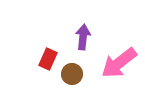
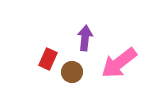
purple arrow: moved 2 px right, 1 px down
brown circle: moved 2 px up
